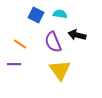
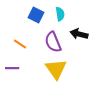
cyan semicircle: rotated 72 degrees clockwise
black arrow: moved 2 px right, 1 px up
purple line: moved 2 px left, 4 px down
yellow triangle: moved 4 px left, 1 px up
